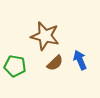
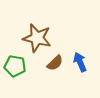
brown star: moved 8 px left, 2 px down
blue arrow: moved 2 px down
